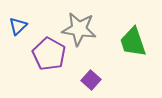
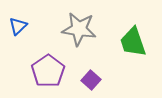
purple pentagon: moved 1 px left, 17 px down; rotated 8 degrees clockwise
